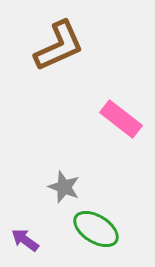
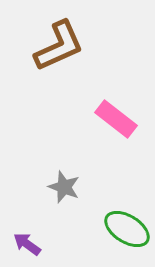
pink rectangle: moved 5 px left
green ellipse: moved 31 px right
purple arrow: moved 2 px right, 4 px down
